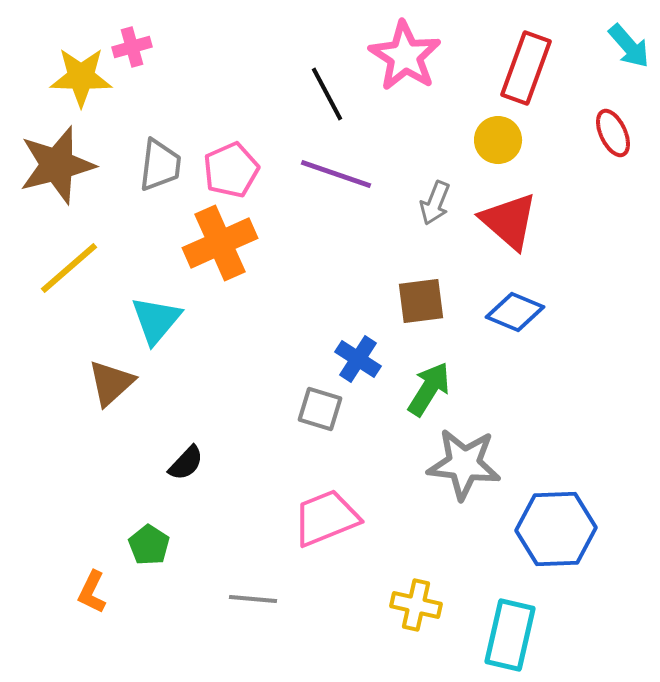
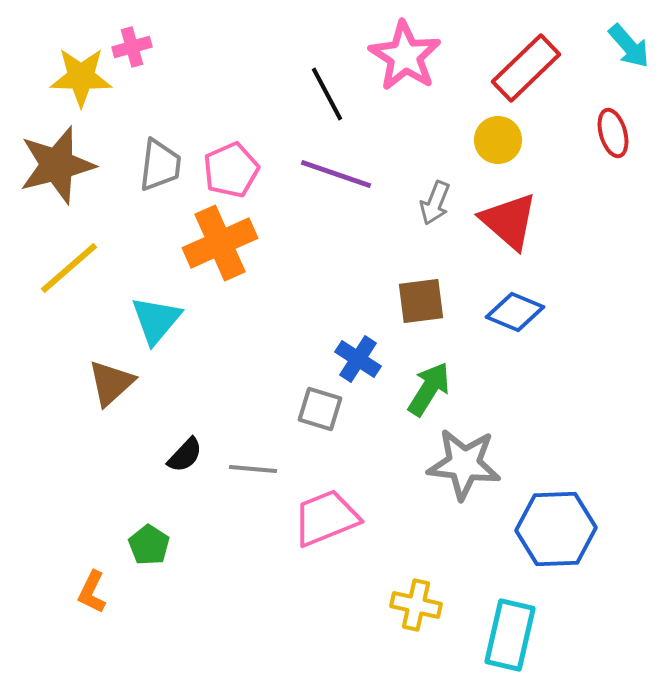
red rectangle: rotated 26 degrees clockwise
red ellipse: rotated 9 degrees clockwise
black semicircle: moved 1 px left, 8 px up
gray line: moved 130 px up
